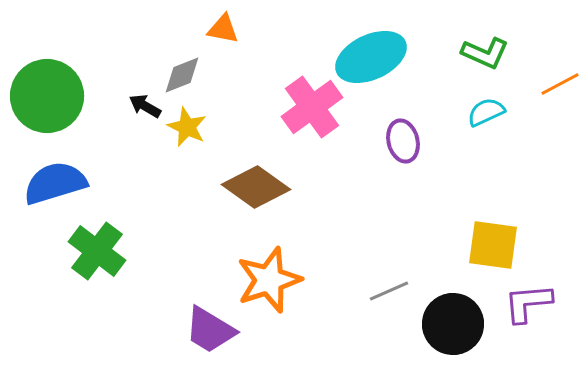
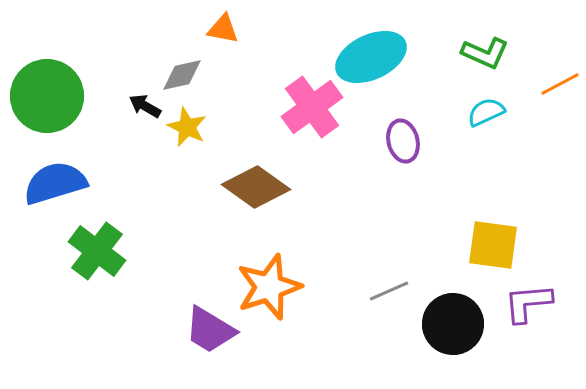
gray diamond: rotated 9 degrees clockwise
orange star: moved 7 px down
